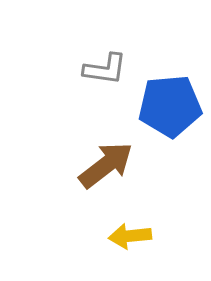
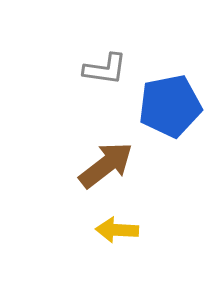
blue pentagon: rotated 6 degrees counterclockwise
yellow arrow: moved 13 px left, 6 px up; rotated 9 degrees clockwise
